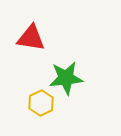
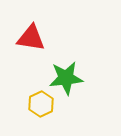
yellow hexagon: moved 1 px down
